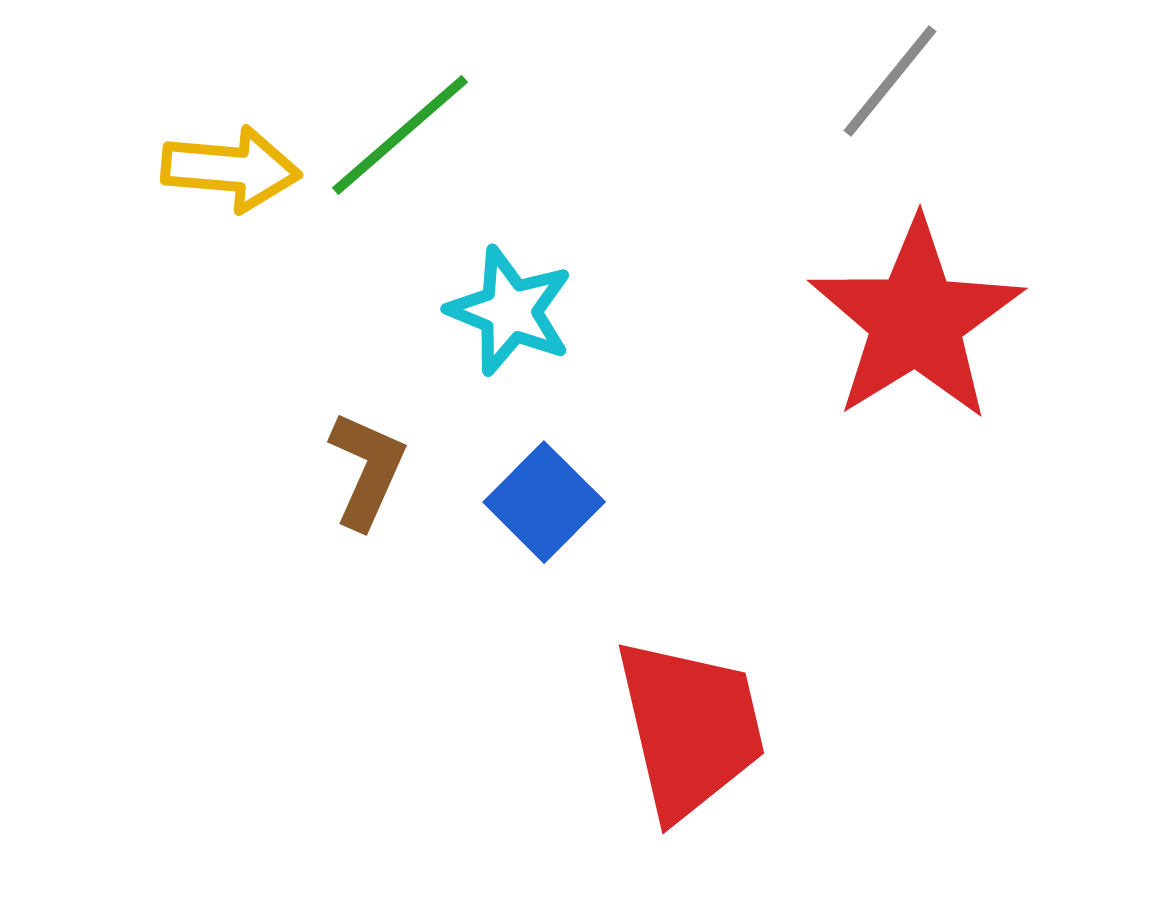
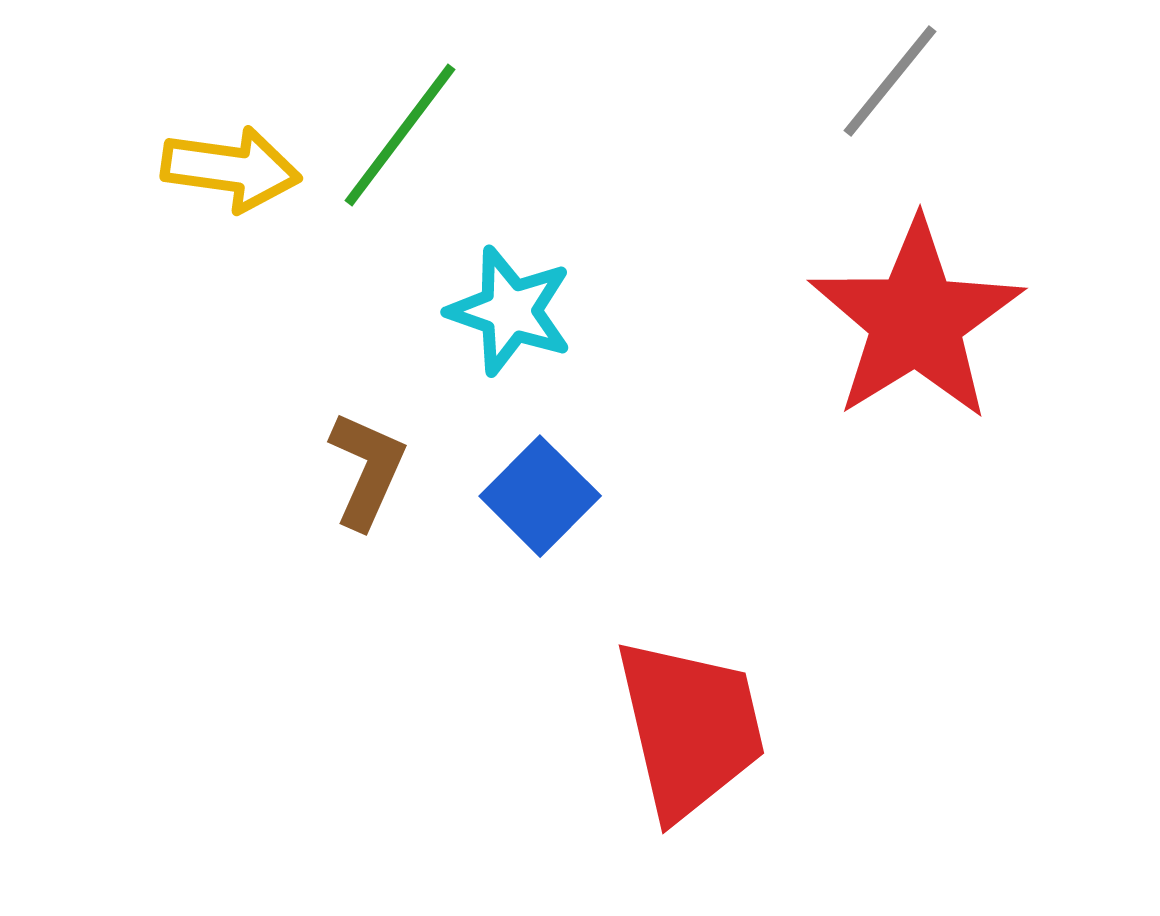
green line: rotated 12 degrees counterclockwise
yellow arrow: rotated 3 degrees clockwise
cyan star: rotated 3 degrees counterclockwise
blue square: moved 4 px left, 6 px up
